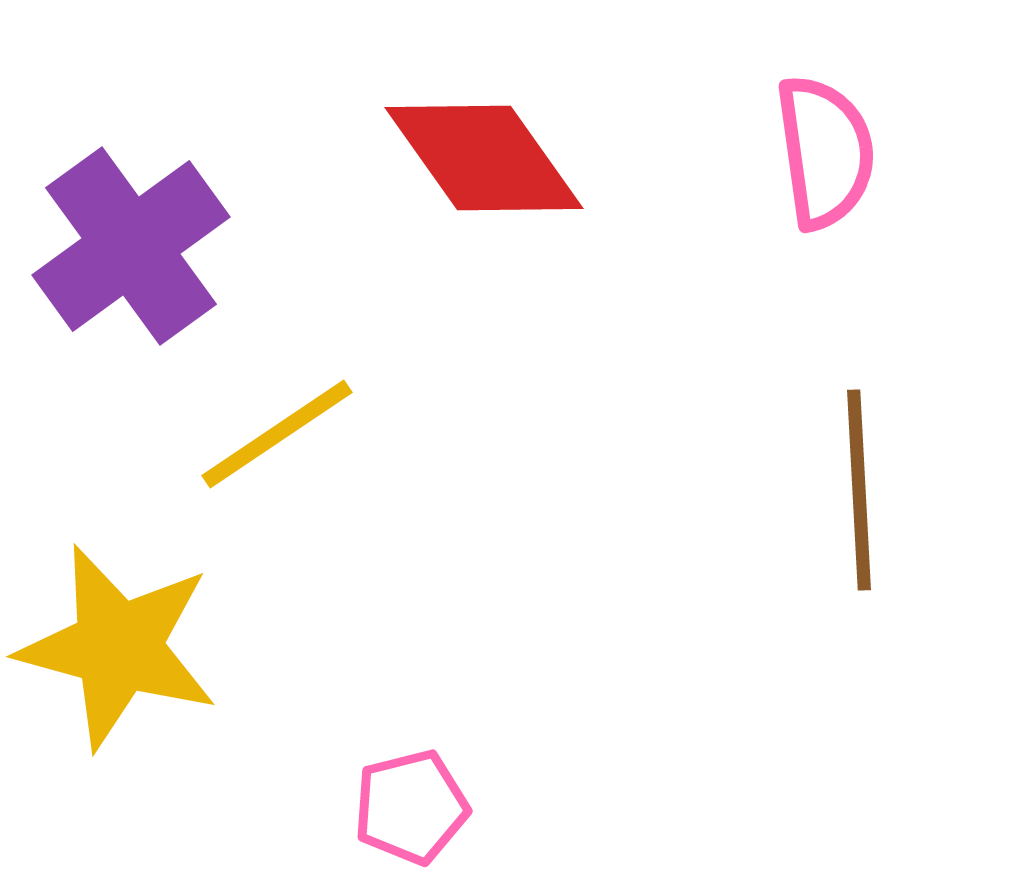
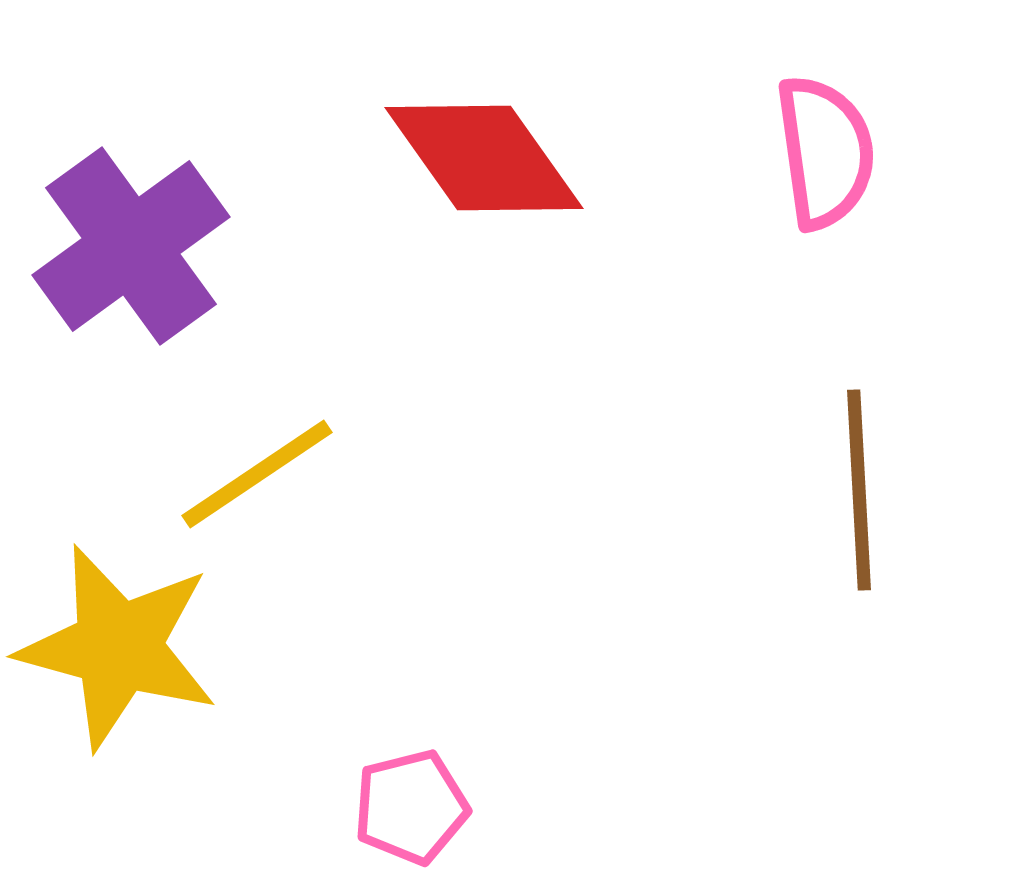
yellow line: moved 20 px left, 40 px down
